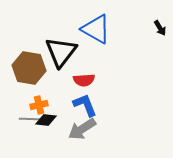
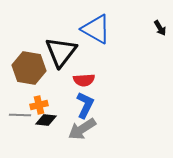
blue L-shape: rotated 48 degrees clockwise
gray line: moved 10 px left, 4 px up
